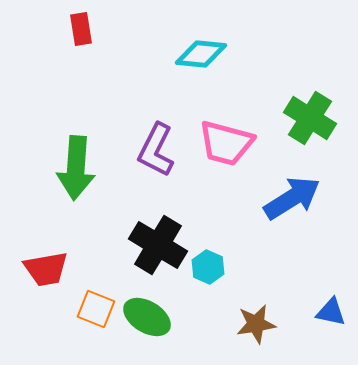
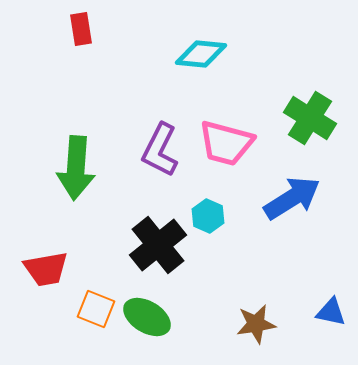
purple L-shape: moved 4 px right
black cross: rotated 20 degrees clockwise
cyan hexagon: moved 51 px up
